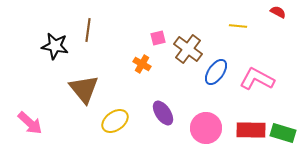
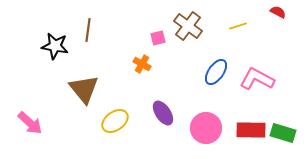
yellow line: rotated 24 degrees counterclockwise
brown cross: moved 23 px up
